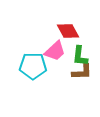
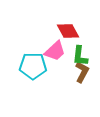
brown L-shape: rotated 60 degrees counterclockwise
